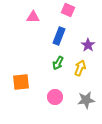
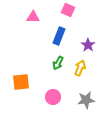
pink circle: moved 2 px left
